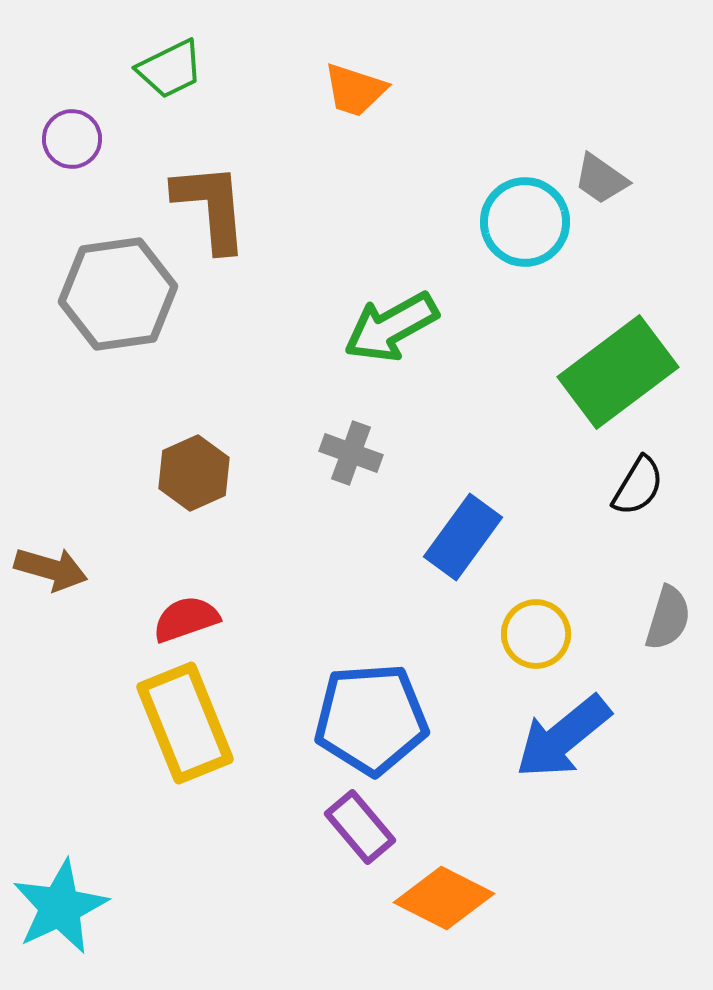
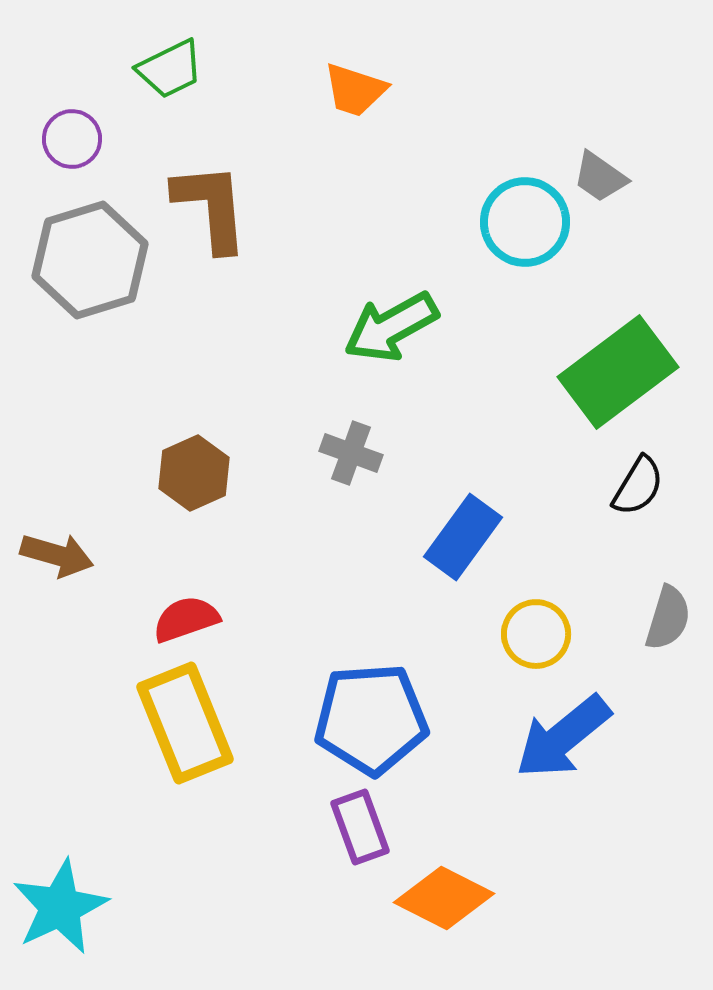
gray trapezoid: moved 1 px left, 2 px up
gray hexagon: moved 28 px left, 34 px up; rotated 9 degrees counterclockwise
brown arrow: moved 6 px right, 14 px up
purple rectangle: rotated 20 degrees clockwise
